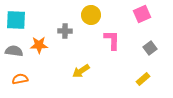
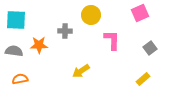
pink square: moved 2 px left, 1 px up
